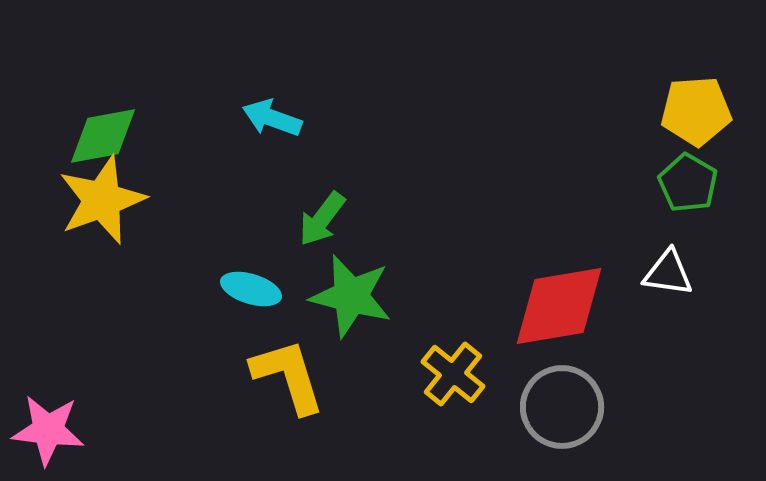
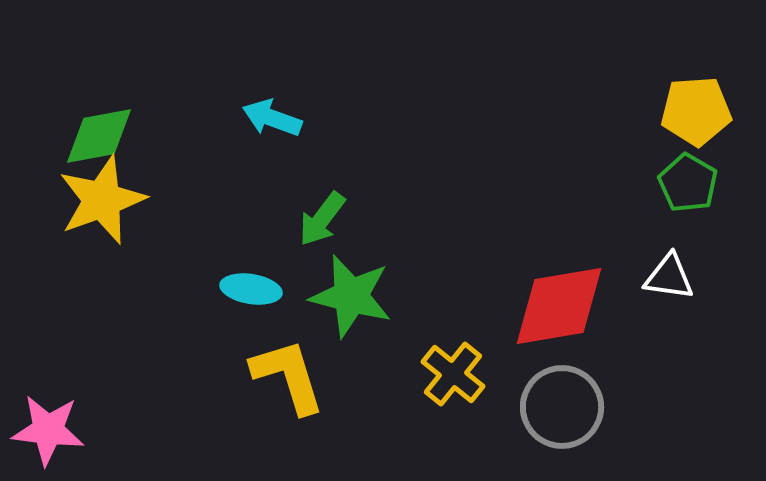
green diamond: moved 4 px left
white triangle: moved 1 px right, 4 px down
cyan ellipse: rotated 8 degrees counterclockwise
